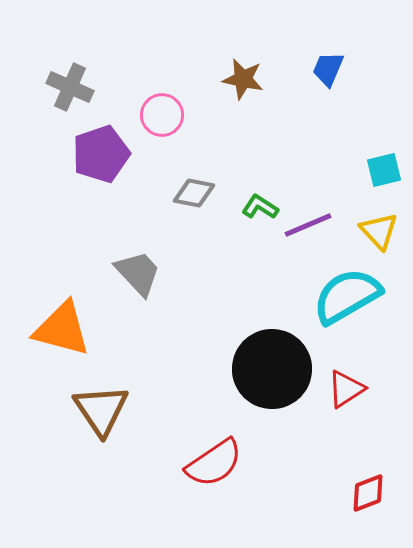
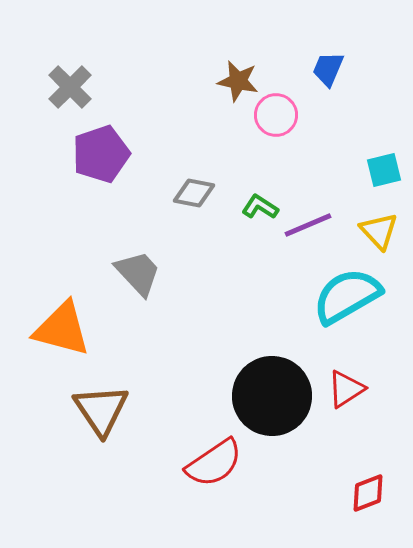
brown star: moved 5 px left, 2 px down
gray cross: rotated 21 degrees clockwise
pink circle: moved 114 px right
black circle: moved 27 px down
